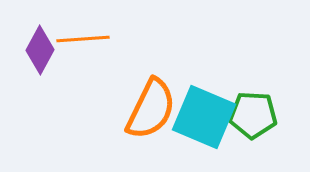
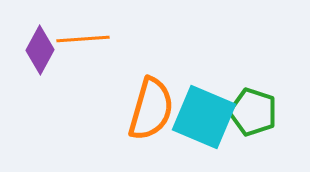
orange semicircle: rotated 10 degrees counterclockwise
green pentagon: moved 3 px up; rotated 15 degrees clockwise
